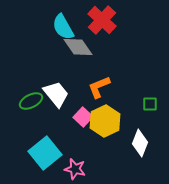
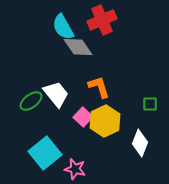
red cross: rotated 24 degrees clockwise
orange L-shape: rotated 95 degrees clockwise
green ellipse: rotated 10 degrees counterclockwise
